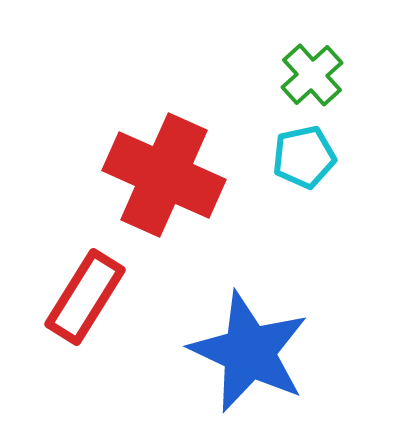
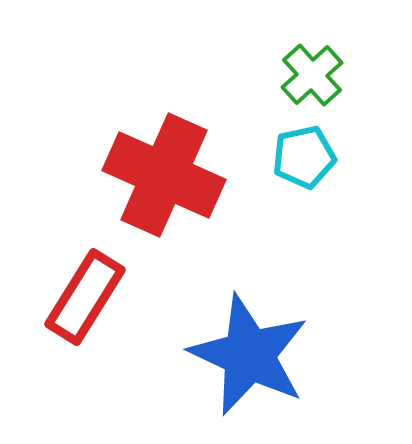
blue star: moved 3 px down
